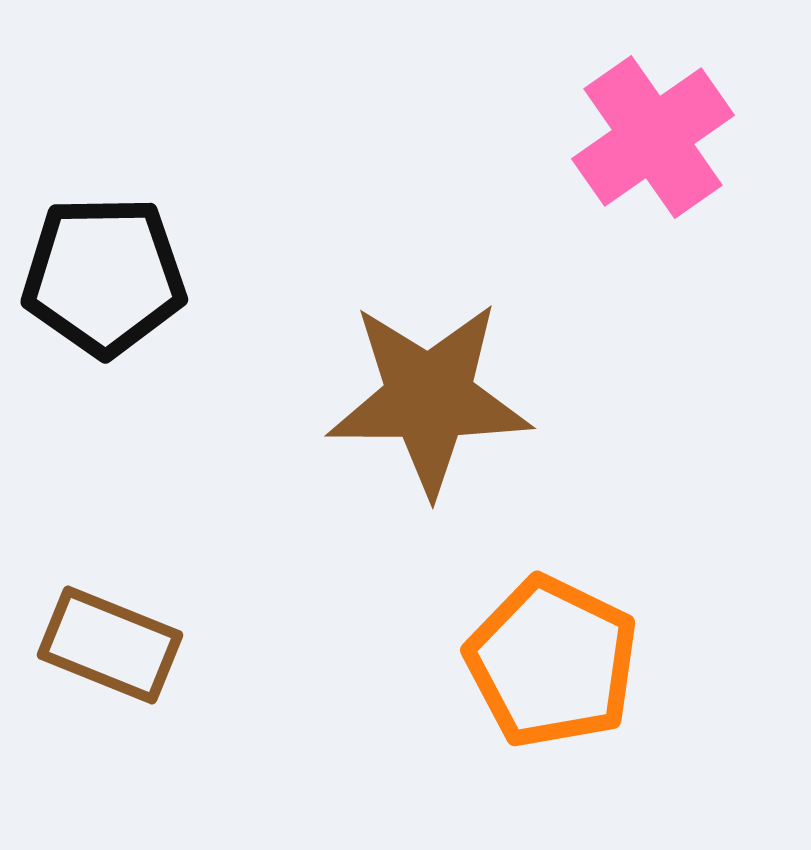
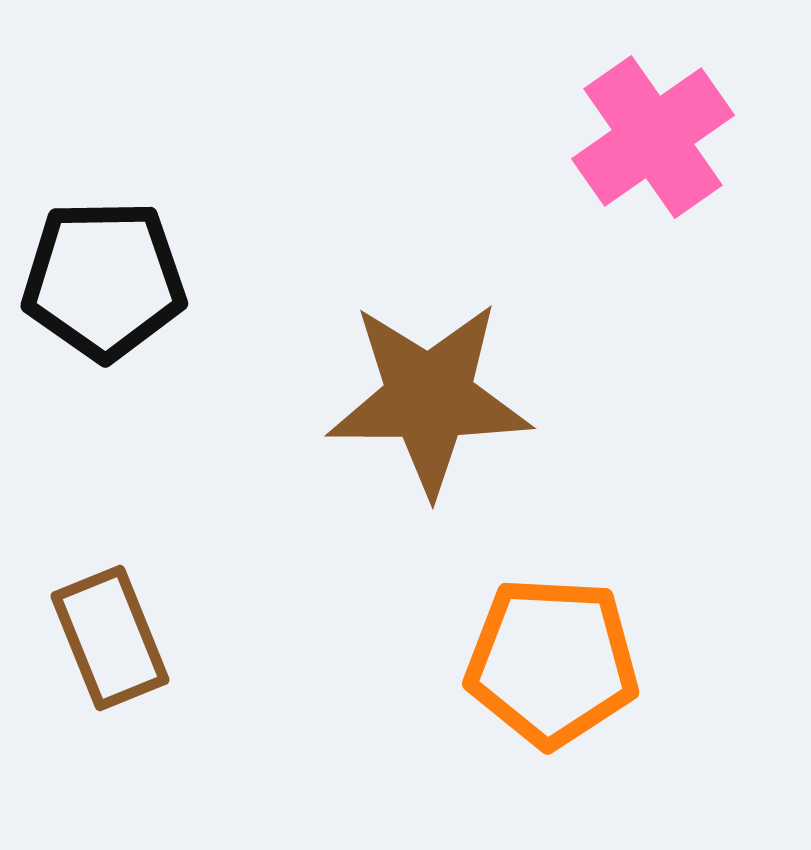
black pentagon: moved 4 px down
brown rectangle: moved 7 px up; rotated 46 degrees clockwise
orange pentagon: rotated 23 degrees counterclockwise
